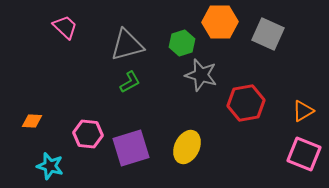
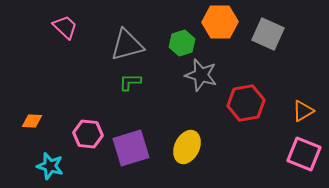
green L-shape: rotated 150 degrees counterclockwise
